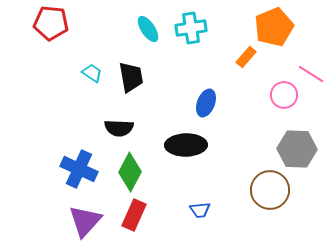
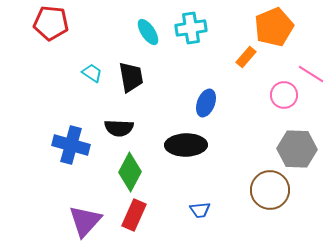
cyan ellipse: moved 3 px down
blue cross: moved 8 px left, 24 px up; rotated 9 degrees counterclockwise
